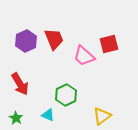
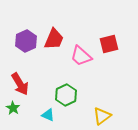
red trapezoid: rotated 45 degrees clockwise
pink trapezoid: moved 3 px left
green star: moved 3 px left, 10 px up
